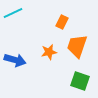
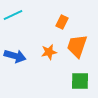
cyan line: moved 2 px down
blue arrow: moved 4 px up
green square: rotated 18 degrees counterclockwise
